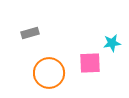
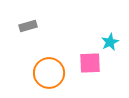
gray rectangle: moved 2 px left, 7 px up
cyan star: moved 2 px left, 1 px up; rotated 18 degrees counterclockwise
